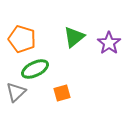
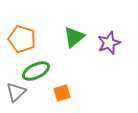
purple star: rotated 15 degrees clockwise
green ellipse: moved 1 px right, 2 px down
